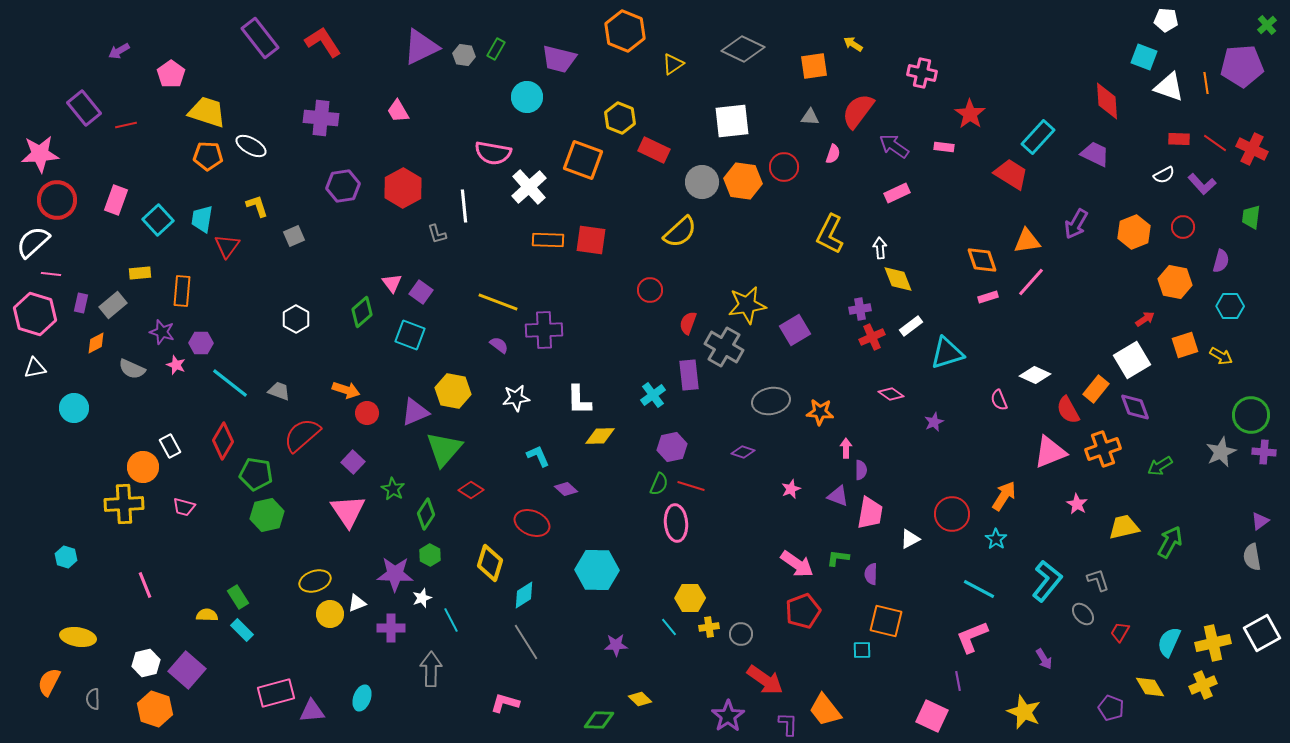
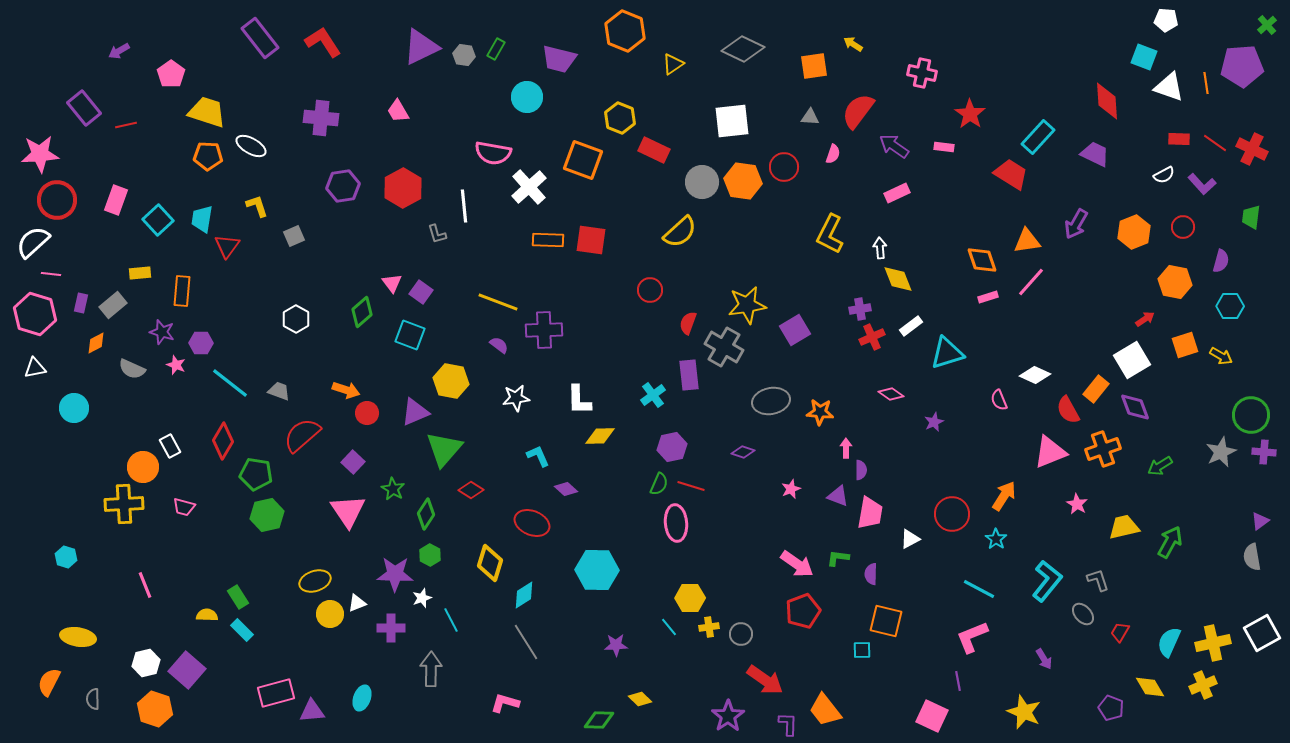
yellow hexagon at (453, 391): moved 2 px left, 10 px up
